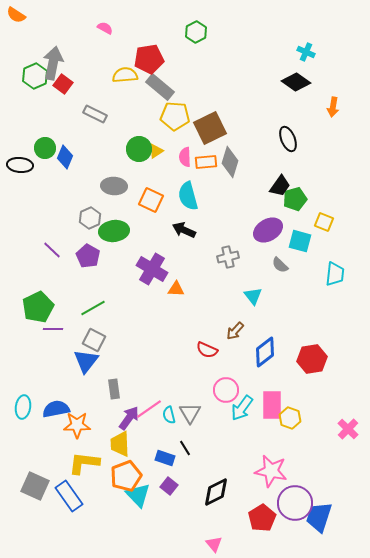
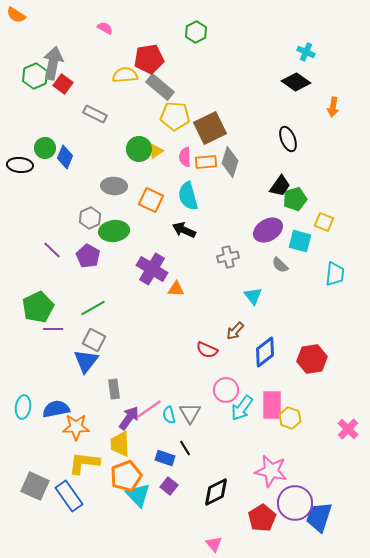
orange star at (77, 425): moved 1 px left, 2 px down
